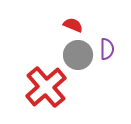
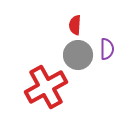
red semicircle: moved 2 px right; rotated 108 degrees counterclockwise
red cross: rotated 12 degrees clockwise
